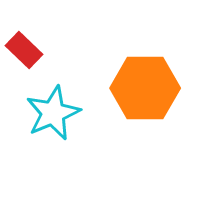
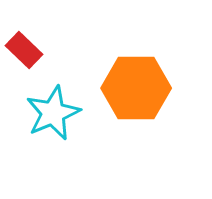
orange hexagon: moved 9 px left
